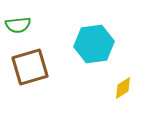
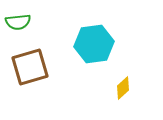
green semicircle: moved 3 px up
yellow diamond: rotated 10 degrees counterclockwise
